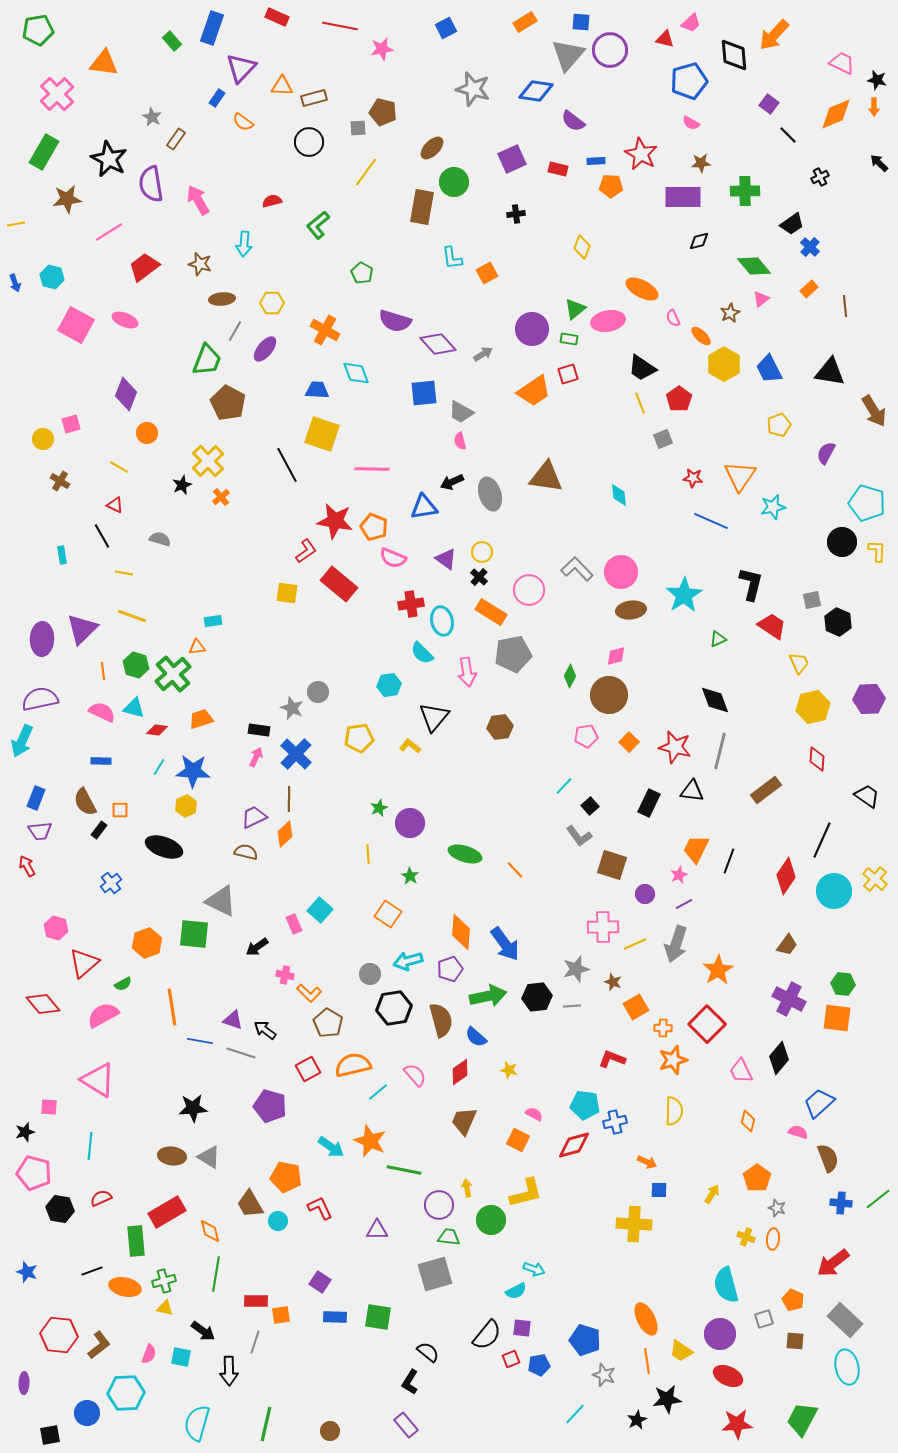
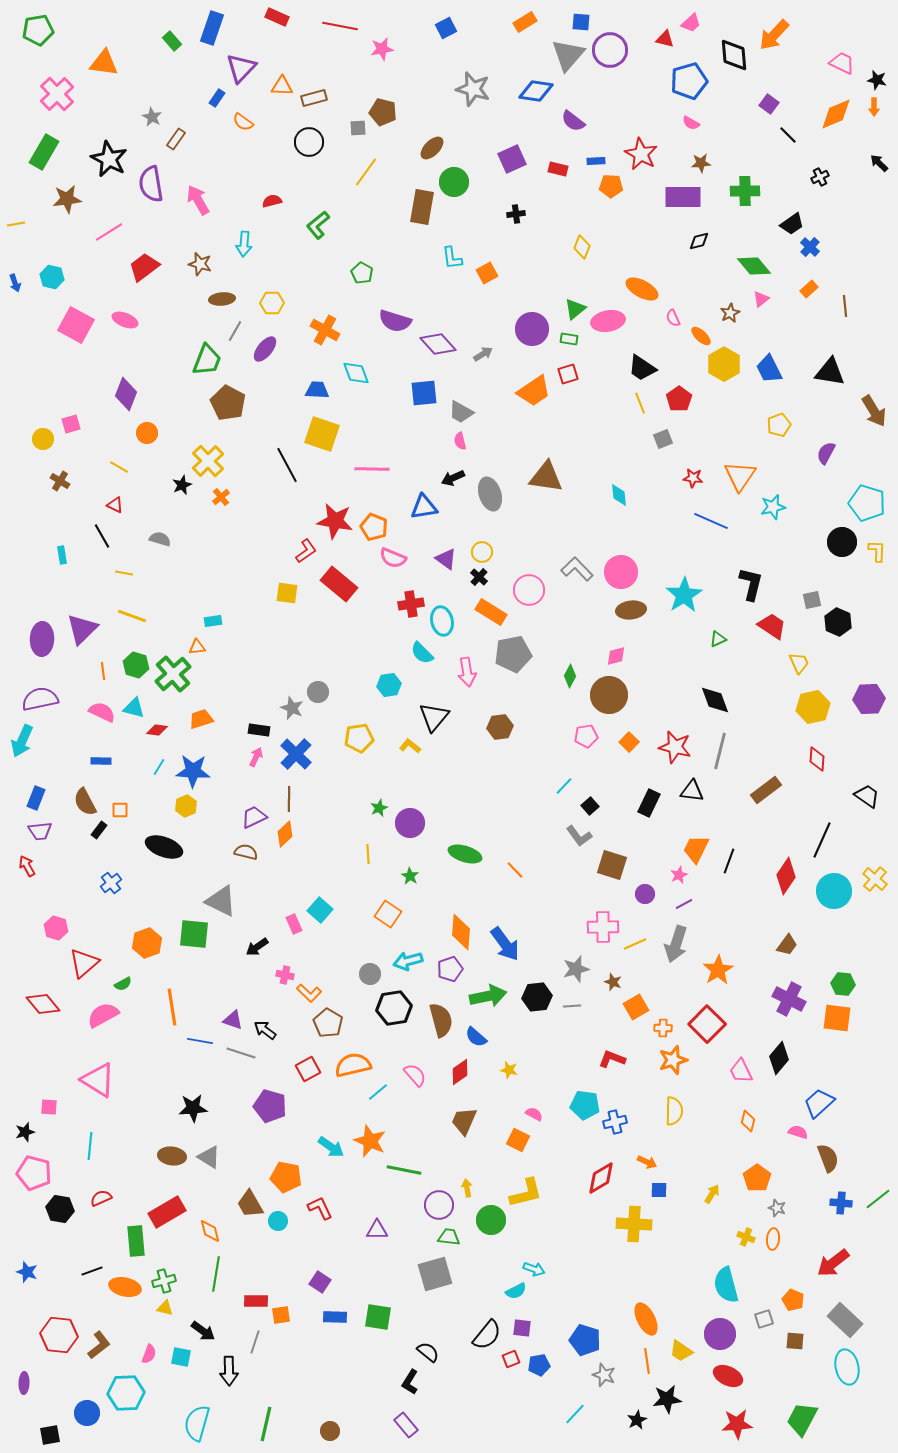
black arrow at (452, 482): moved 1 px right, 4 px up
red diamond at (574, 1145): moved 27 px right, 33 px down; rotated 16 degrees counterclockwise
